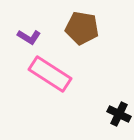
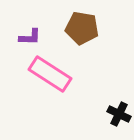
purple L-shape: moved 1 px right; rotated 30 degrees counterclockwise
